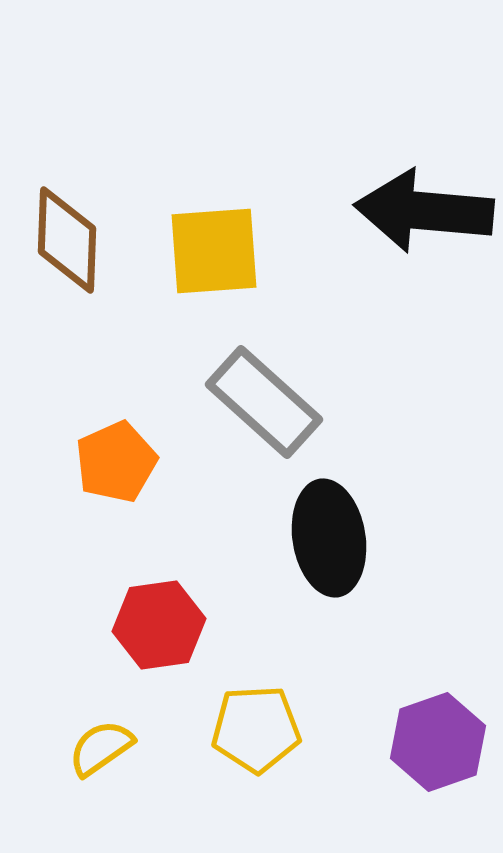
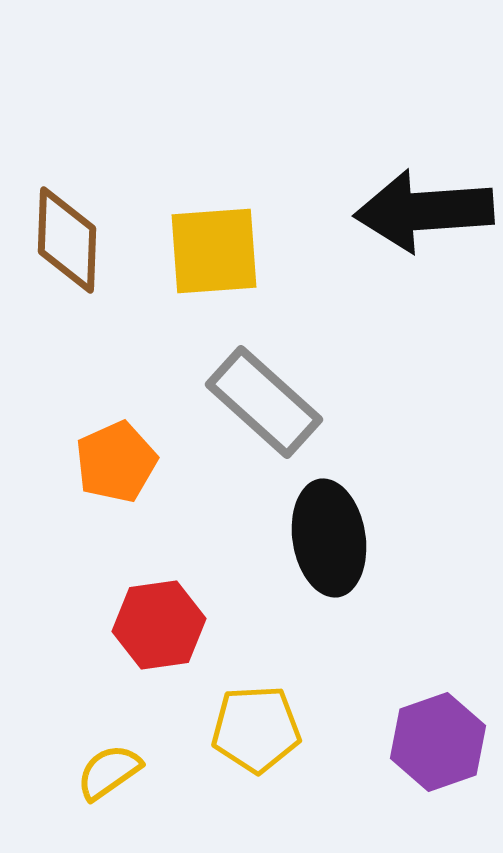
black arrow: rotated 9 degrees counterclockwise
yellow semicircle: moved 8 px right, 24 px down
